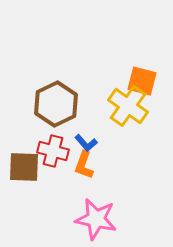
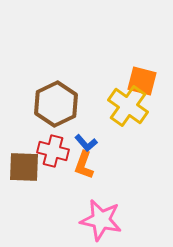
pink star: moved 5 px right, 1 px down
